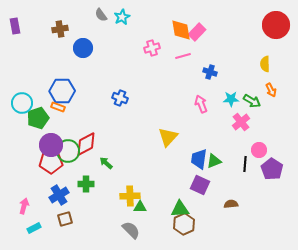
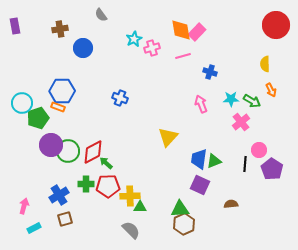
cyan star at (122, 17): moved 12 px right, 22 px down
red diamond at (86, 144): moved 7 px right, 8 px down
red pentagon at (51, 162): moved 57 px right, 24 px down
